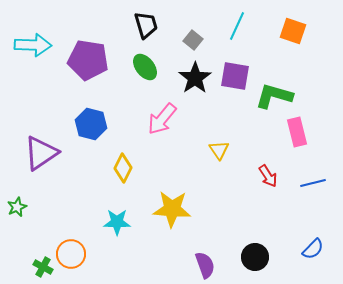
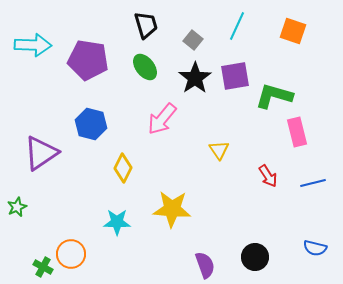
purple square: rotated 20 degrees counterclockwise
blue semicircle: moved 2 px right, 1 px up; rotated 60 degrees clockwise
